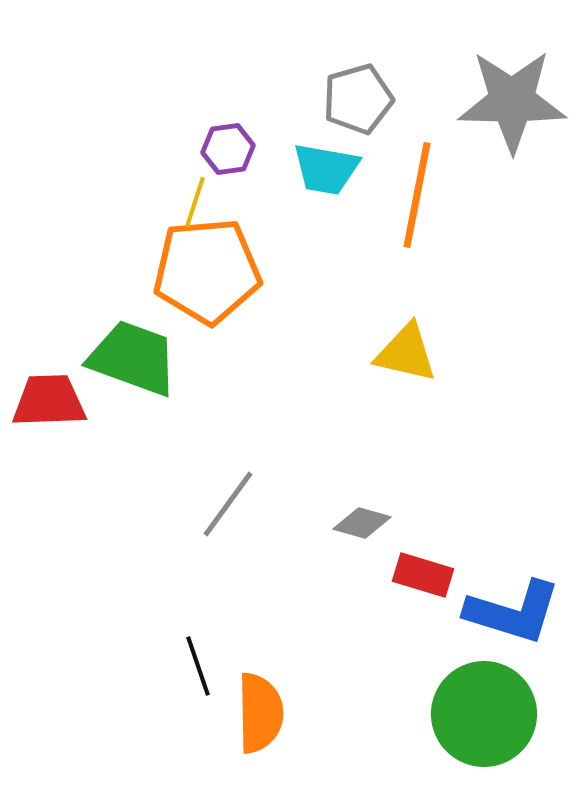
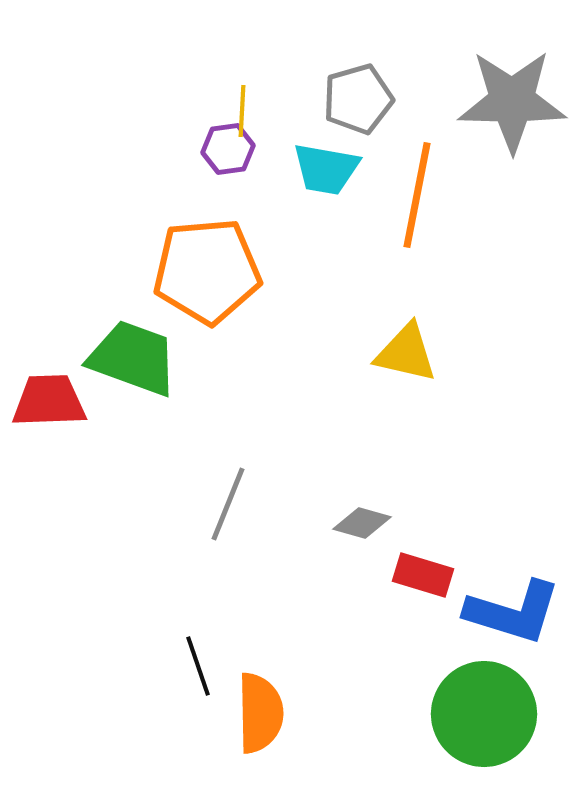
yellow line: moved 47 px right, 91 px up; rotated 15 degrees counterclockwise
gray line: rotated 14 degrees counterclockwise
